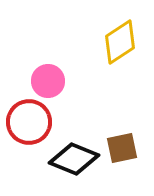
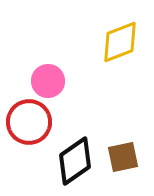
yellow diamond: rotated 12 degrees clockwise
brown square: moved 1 px right, 9 px down
black diamond: moved 1 px right, 2 px down; rotated 57 degrees counterclockwise
